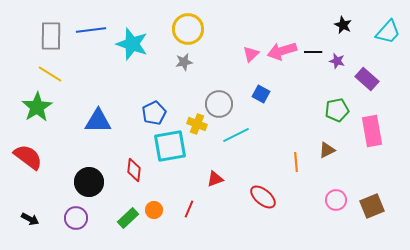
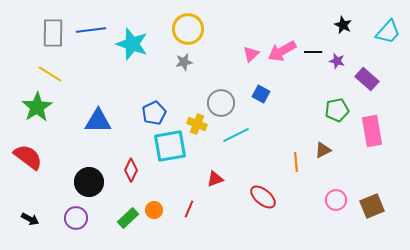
gray rectangle: moved 2 px right, 3 px up
pink arrow: rotated 12 degrees counterclockwise
gray circle: moved 2 px right, 1 px up
brown triangle: moved 4 px left
red diamond: moved 3 px left; rotated 20 degrees clockwise
